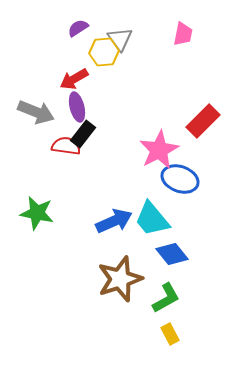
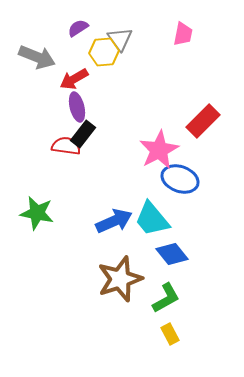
gray arrow: moved 1 px right, 55 px up
